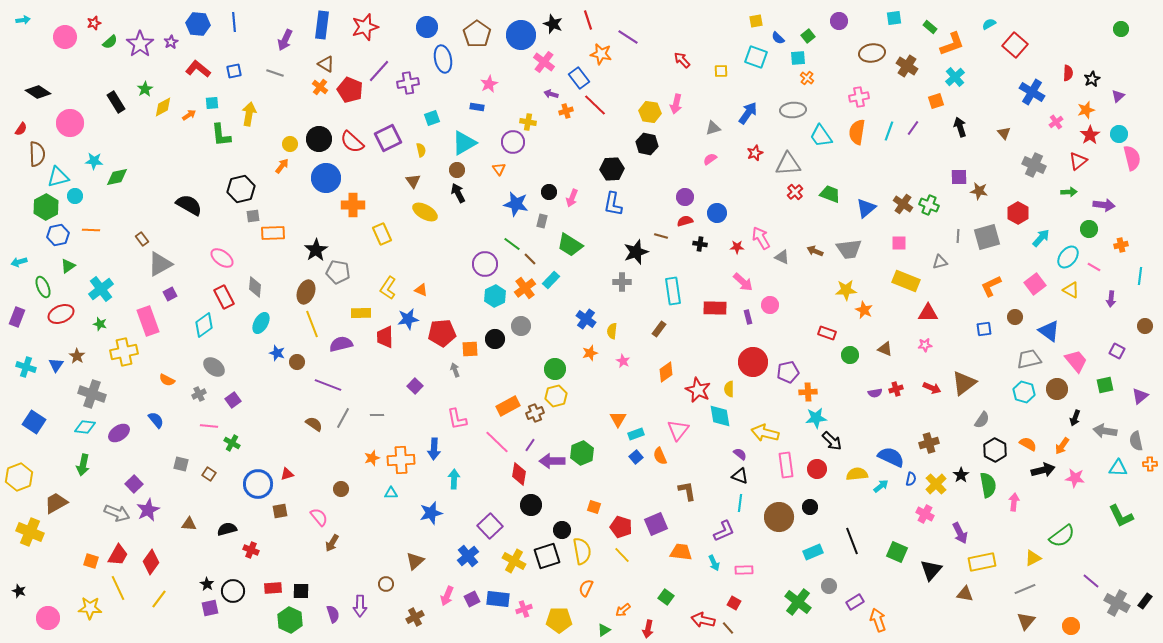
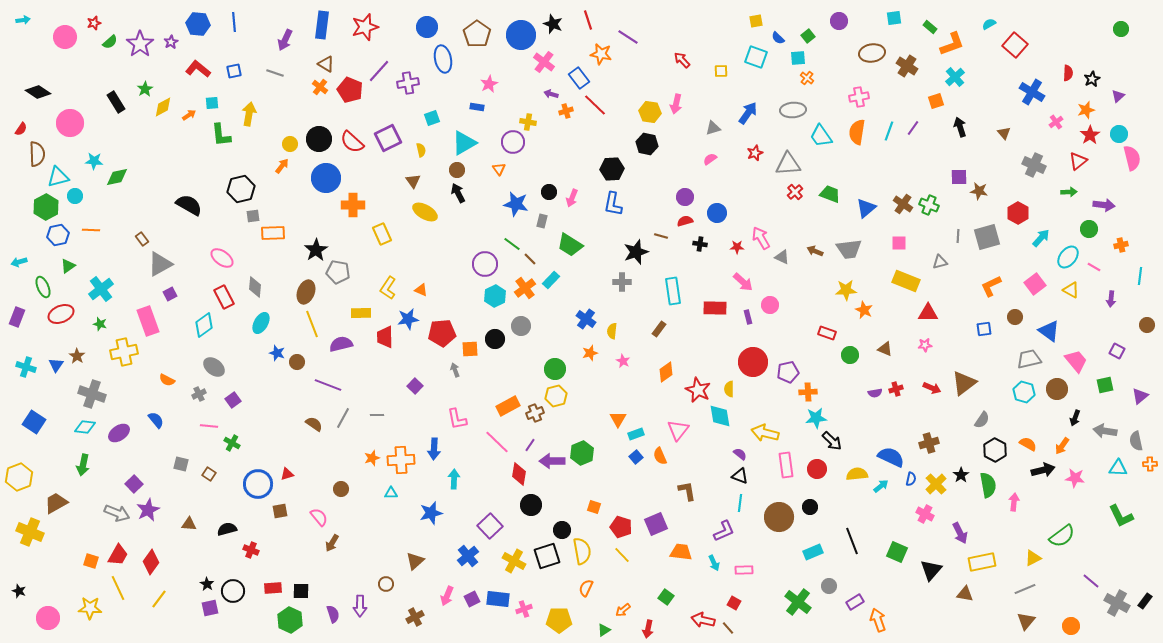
brown circle at (1145, 326): moved 2 px right, 1 px up
